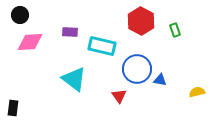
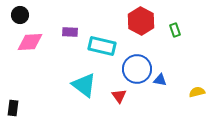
cyan triangle: moved 10 px right, 6 px down
